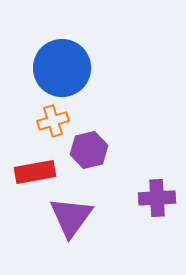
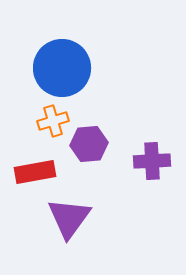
purple hexagon: moved 6 px up; rotated 9 degrees clockwise
purple cross: moved 5 px left, 37 px up
purple triangle: moved 2 px left, 1 px down
